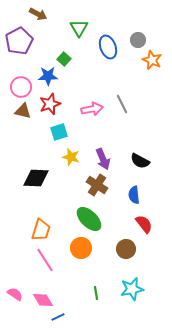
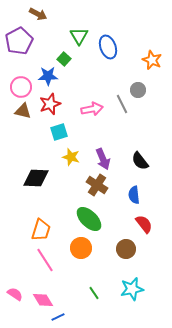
green triangle: moved 8 px down
gray circle: moved 50 px down
black semicircle: rotated 24 degrees clockwise
green line: moved 2 px left; rotated 24 degrees counterclockwise
